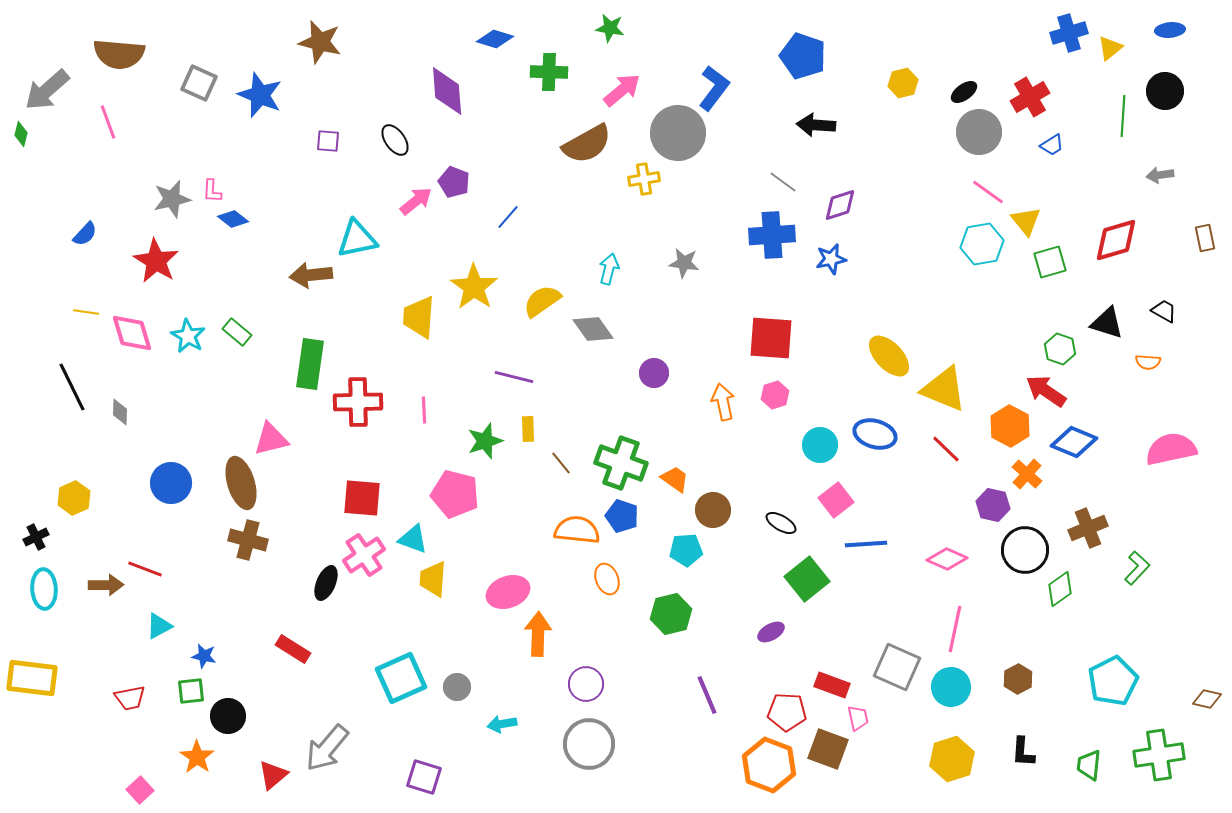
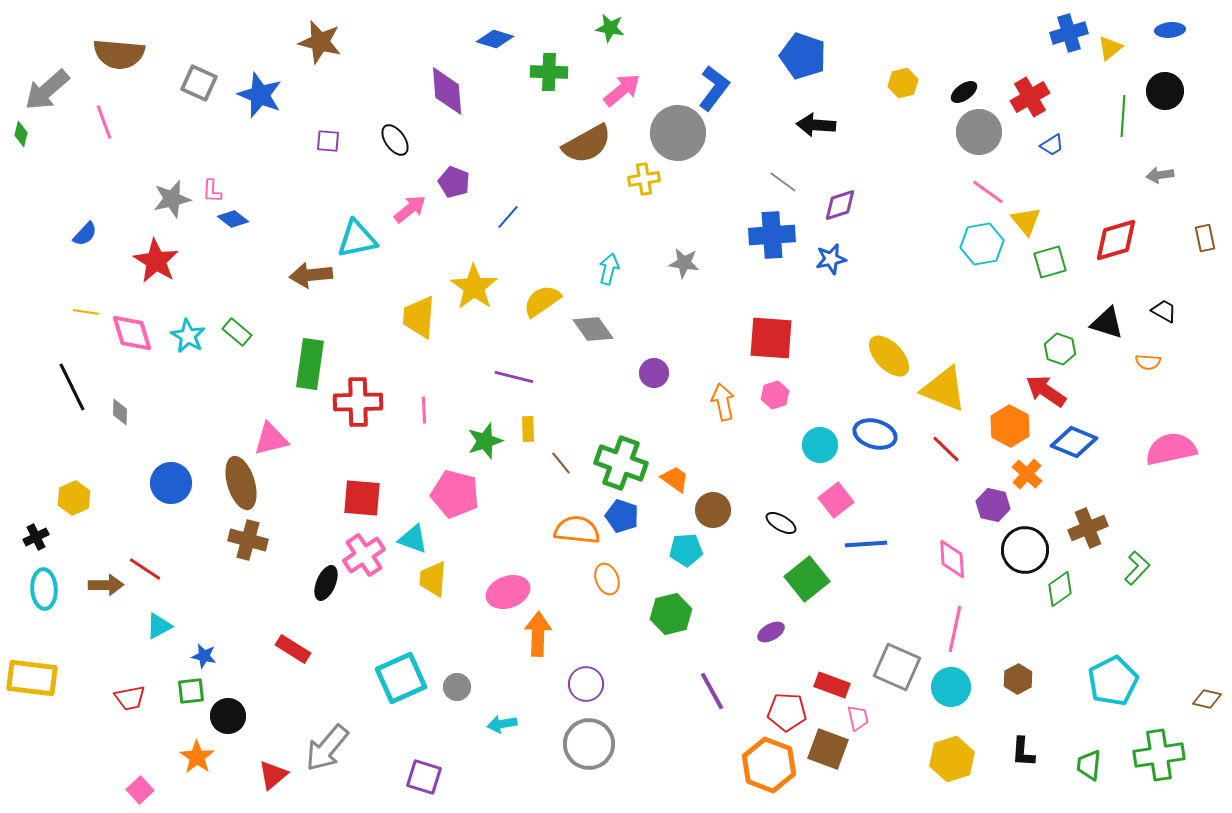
pink line at (108, 122): moved 4 px left
pink arrow at (416, 201): moved 6 px left, 8 px down
pink diamond at (947, 559): moved 5 px right; rotated 63 degrees clockwise
red line at (145, 569): rotated 12 degrees clockwise
purple line at (707, 695): moved 5 px right, 4 px up; rotated 6 degrees counterclockwise
